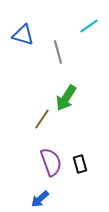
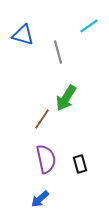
purple semicircle: moved 5 px left, 3 px up; rotated 8 degrees clockwise
